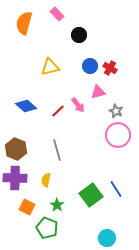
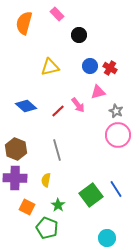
green star: moved 1 px right
